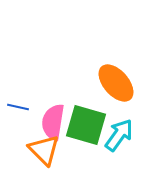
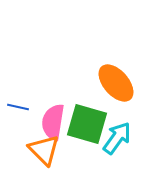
green square: moved 1 px right, 1 px up
cyan arrow: moved 2 px left, 3 px down
